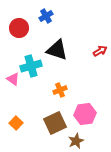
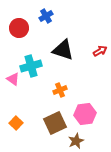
black triangle: moved 6 px right
